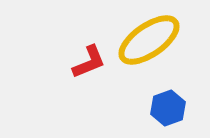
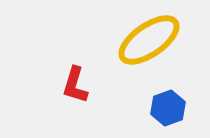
red L-shape: moved 14 px left, 23 px down; rotated 129 degrees clockwise
